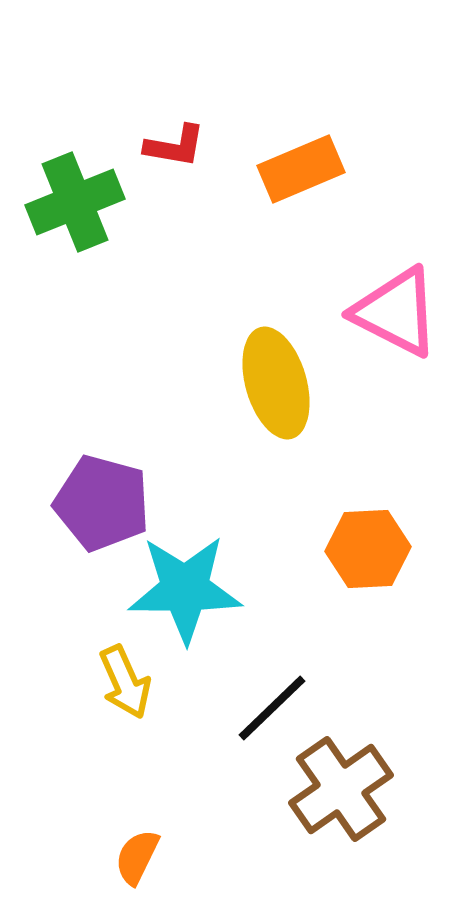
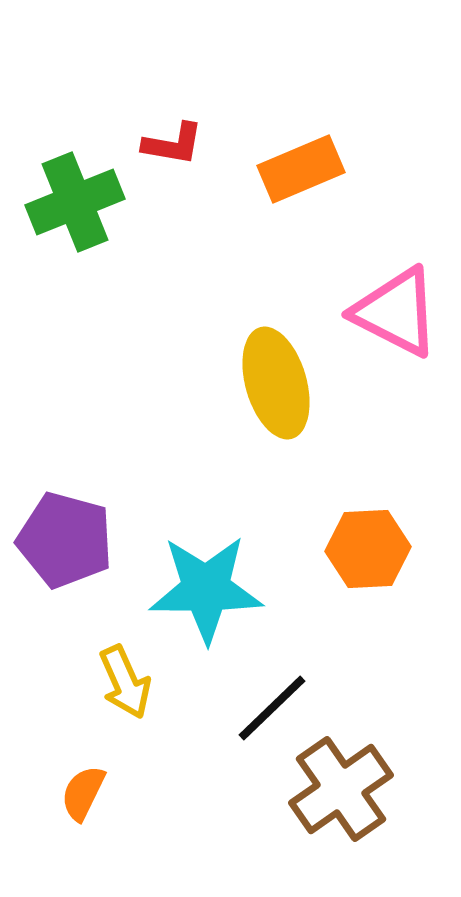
red L-shape: moved 2 px left, 2 px up
purple pentagon: moved 37 px left, 37 px down
cyan star: moved 21 px right
orange semicircle: moved 54 px left, 64 px up
